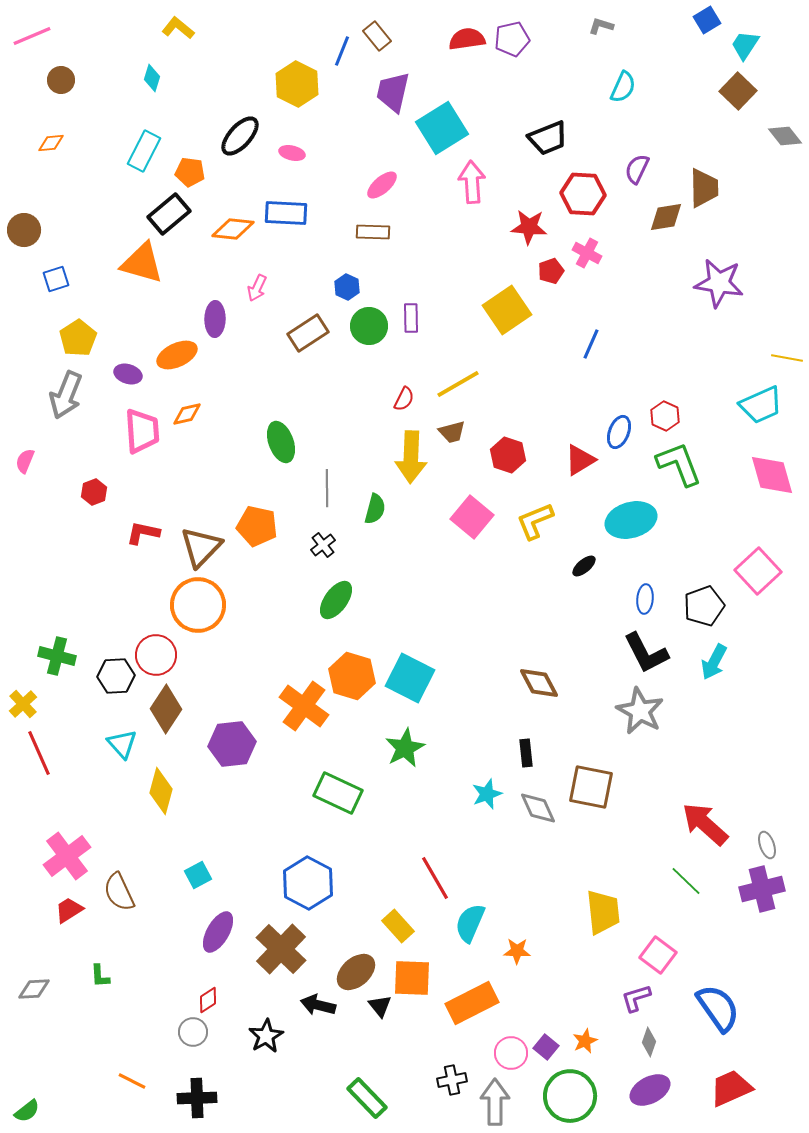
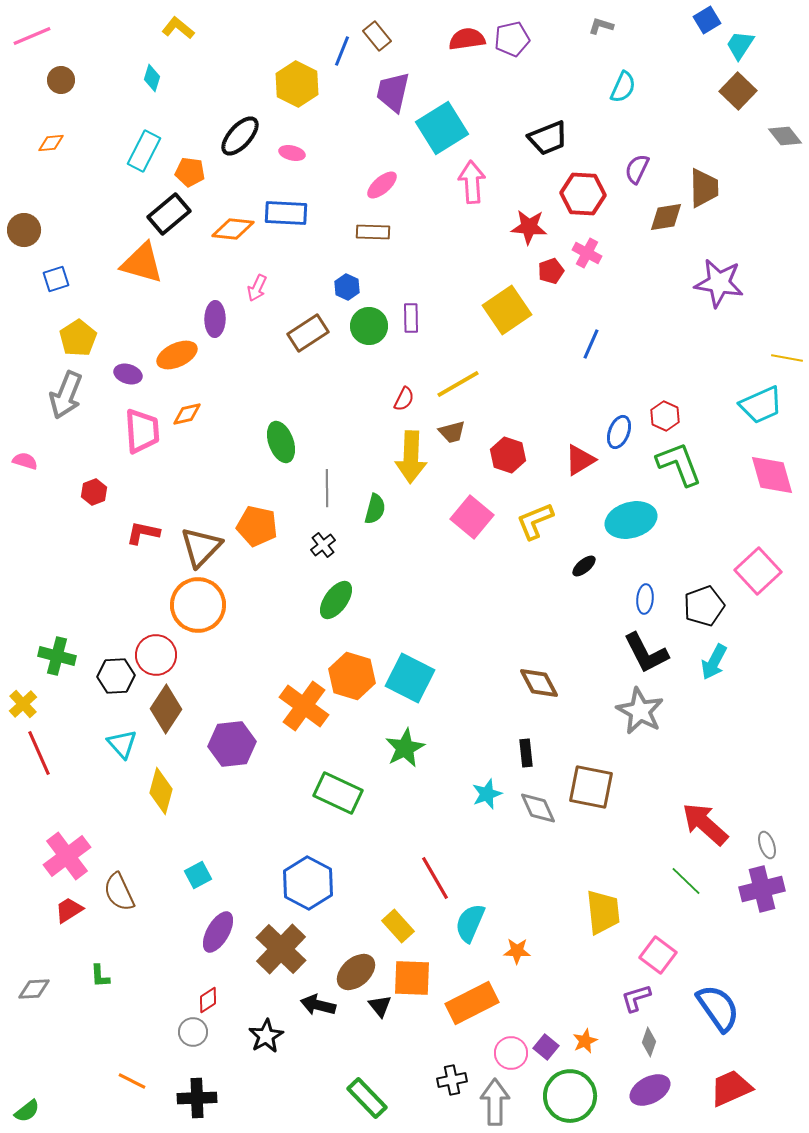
cyan trapezoid at (745, 45): moved 5 px left
pink semicircle at (25, 461): rotated 85 degrees clockwise
